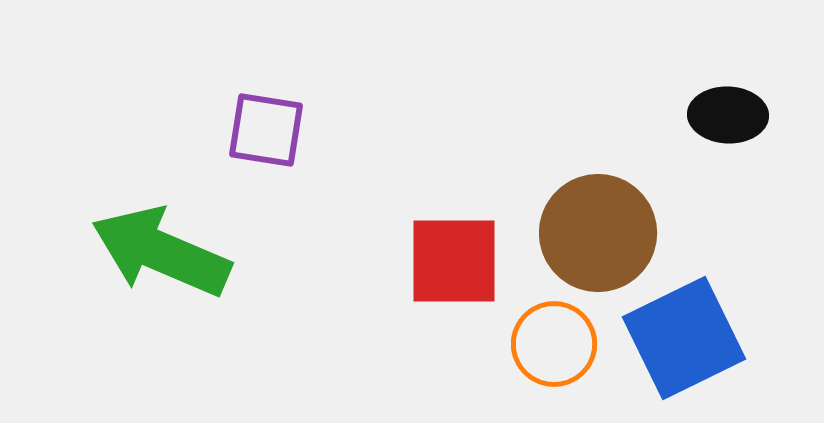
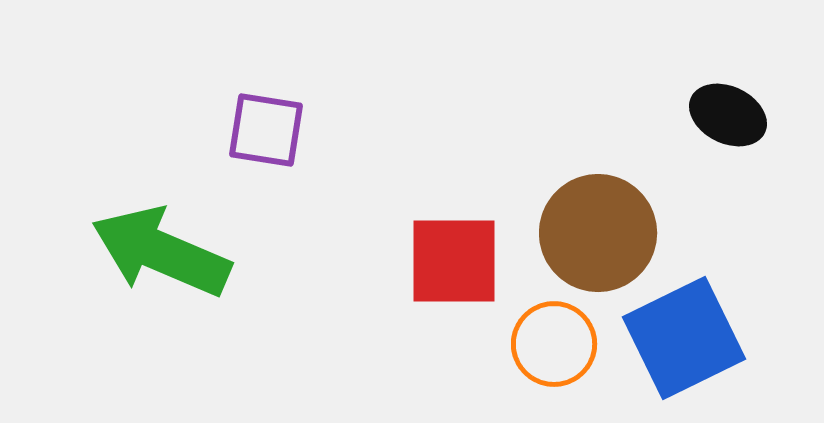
black ellipse: rotated 24 degrees clockwise
